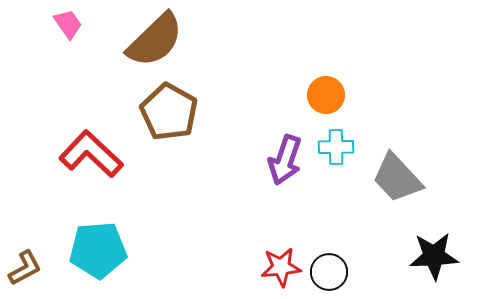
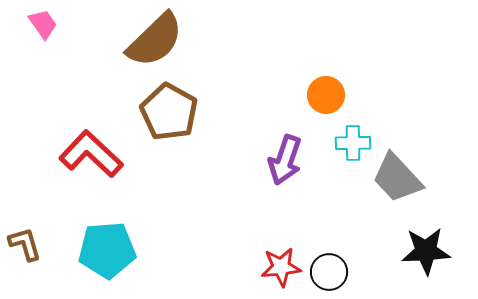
pink trapezoid: moved 25 px left
cyan cross: moved 17 px right, 4 px up
cyan pentagon: moved 9 px right
black star: moved 8 px left, 5 px up
brown L-shape: moved 24 px up; rotated 78 degrees counterclockwise
